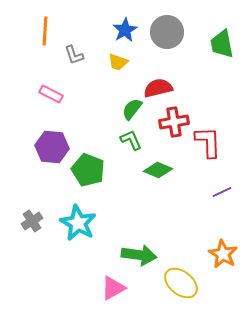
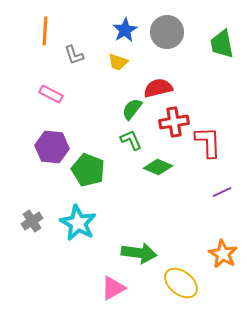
green diamond: moved 3 px up
green arrow: moved 2 px up
